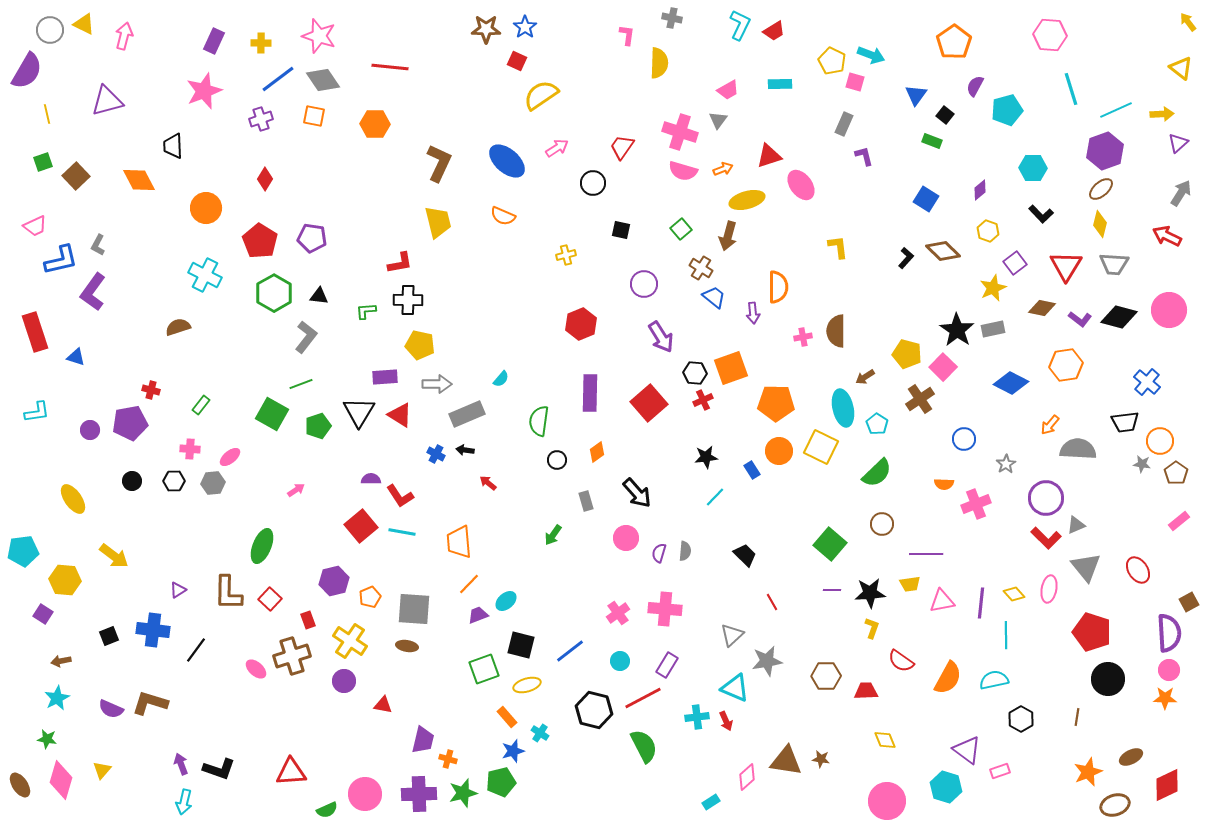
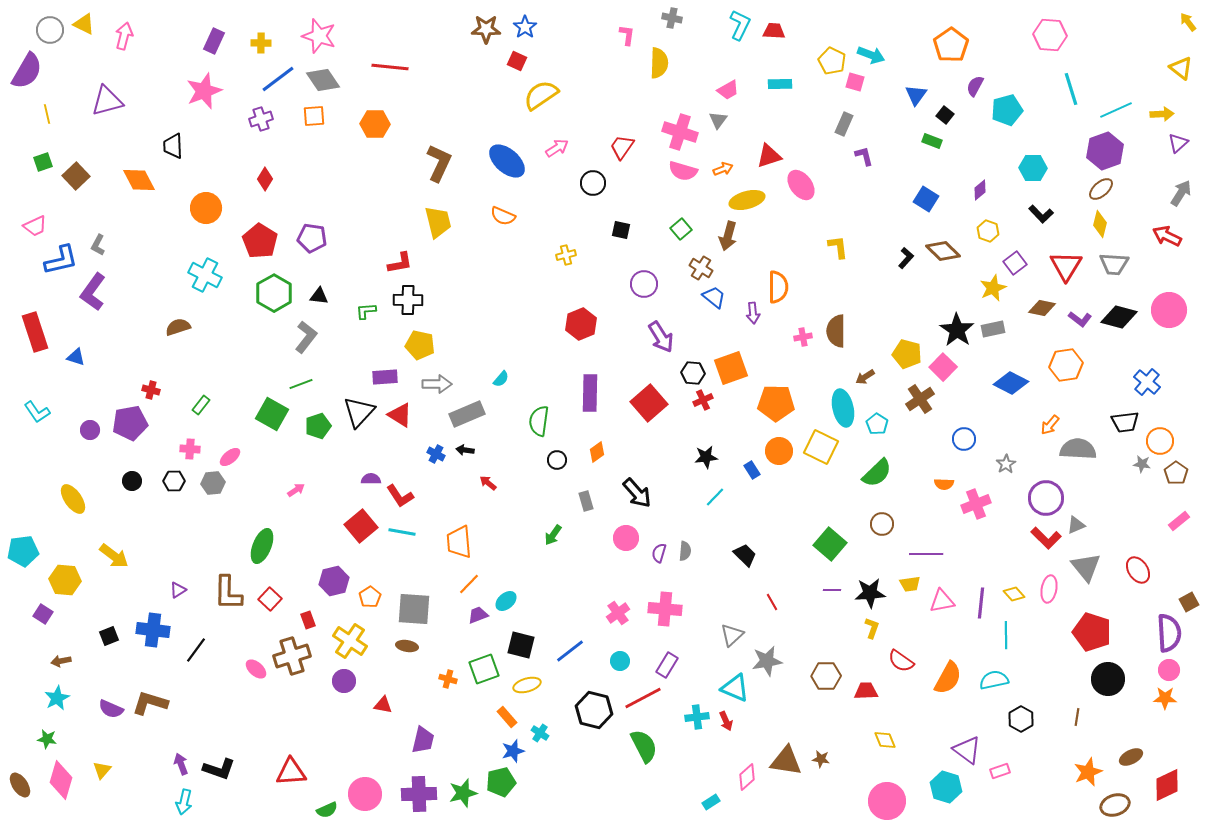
red trapezoid at (774, 31): rotated 145 degrees counterclockwise
orange pentagon at (954, 42): moved 3 px left, 3 px down
orange square at (314, 116): rotated 15 degrees counterclockwise
black hexagon at (695, 373): moved 2 px left
cyan L-shape at (37, 412): rotated 64 degrees clockwise
black triangle at (359, 412): rotated 12 degrees clockwise
orange pentagon at (370, 597): rotated 10 degrees counterclockwise
orange cross at (448, 759): moved 80 px up
